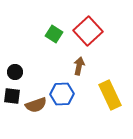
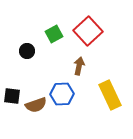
green square: rotated 30 degrees clockwise
black circle: moved 12 px right, 21 px up
